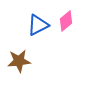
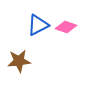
pink diamond: moved 6 px down; rotated 60 degrees clockwise
